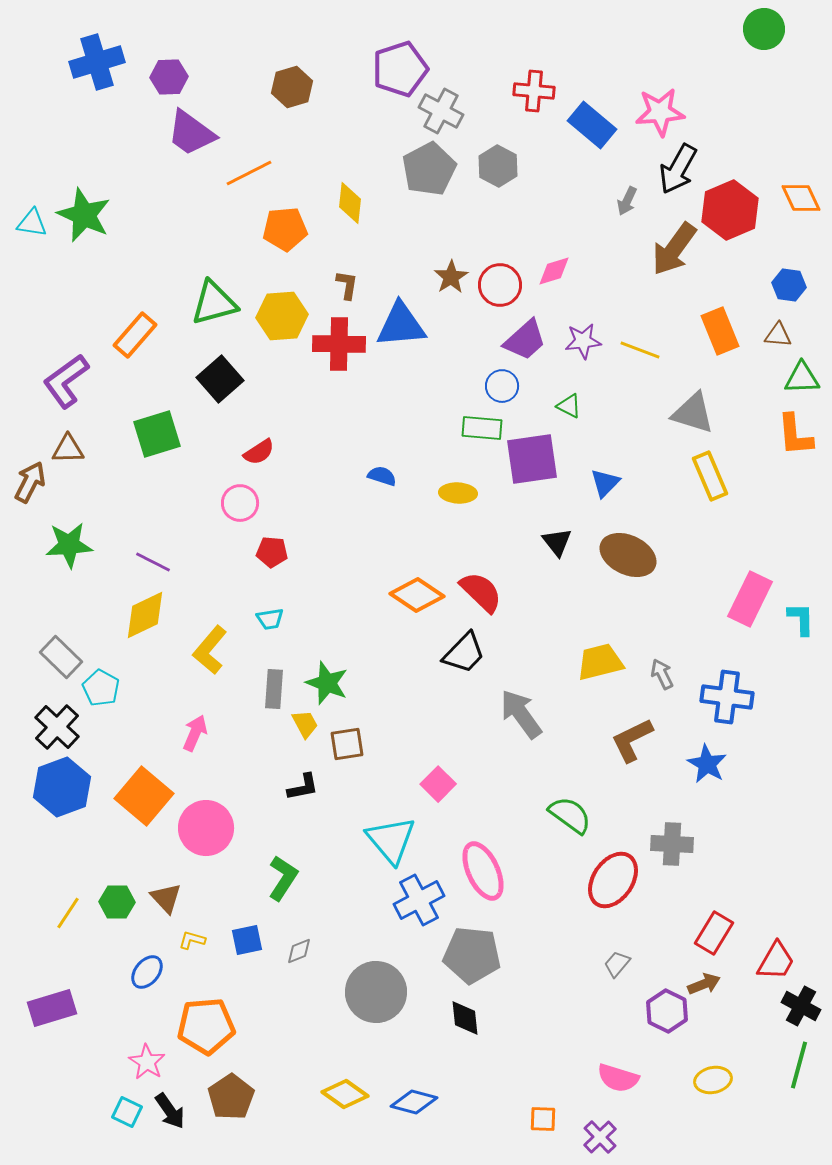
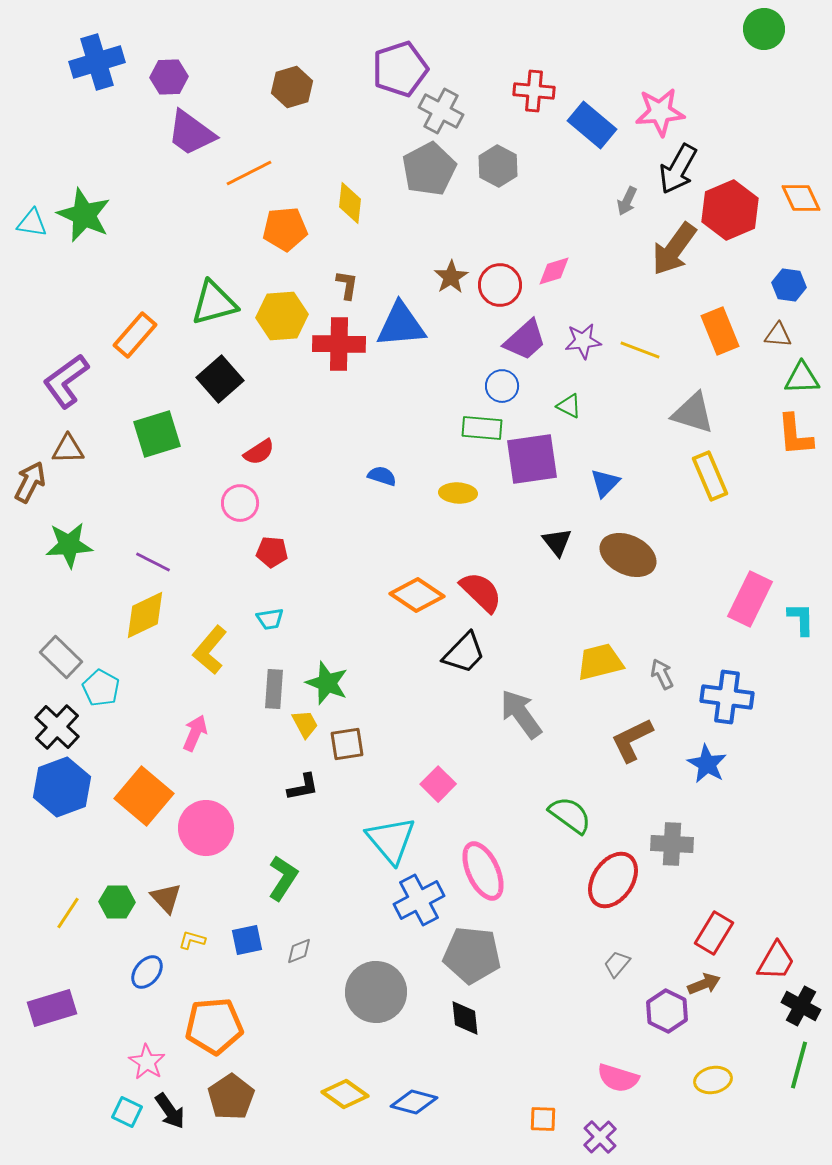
orange pentagon at (206, 1026): moved 8 px right
